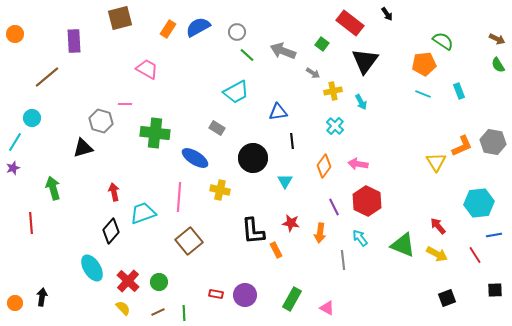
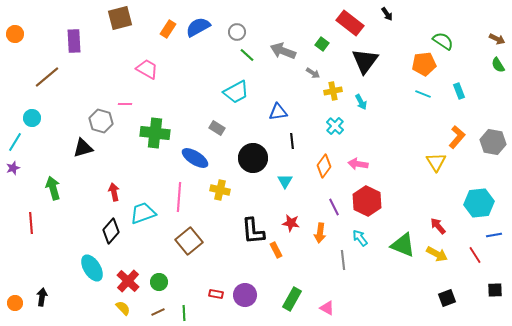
orange L-shape at (462, 146): moved 5 px left, 9 px up; rotated 25 degrees counterclockwise
